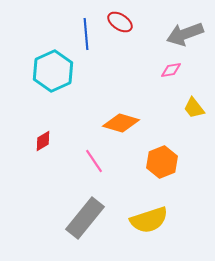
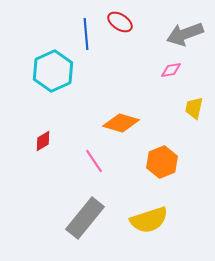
yellow trapezoid: rotated 50 degrees clockwise
